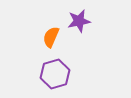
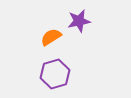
orange semicircle: rotated 35 degrees clockwise
